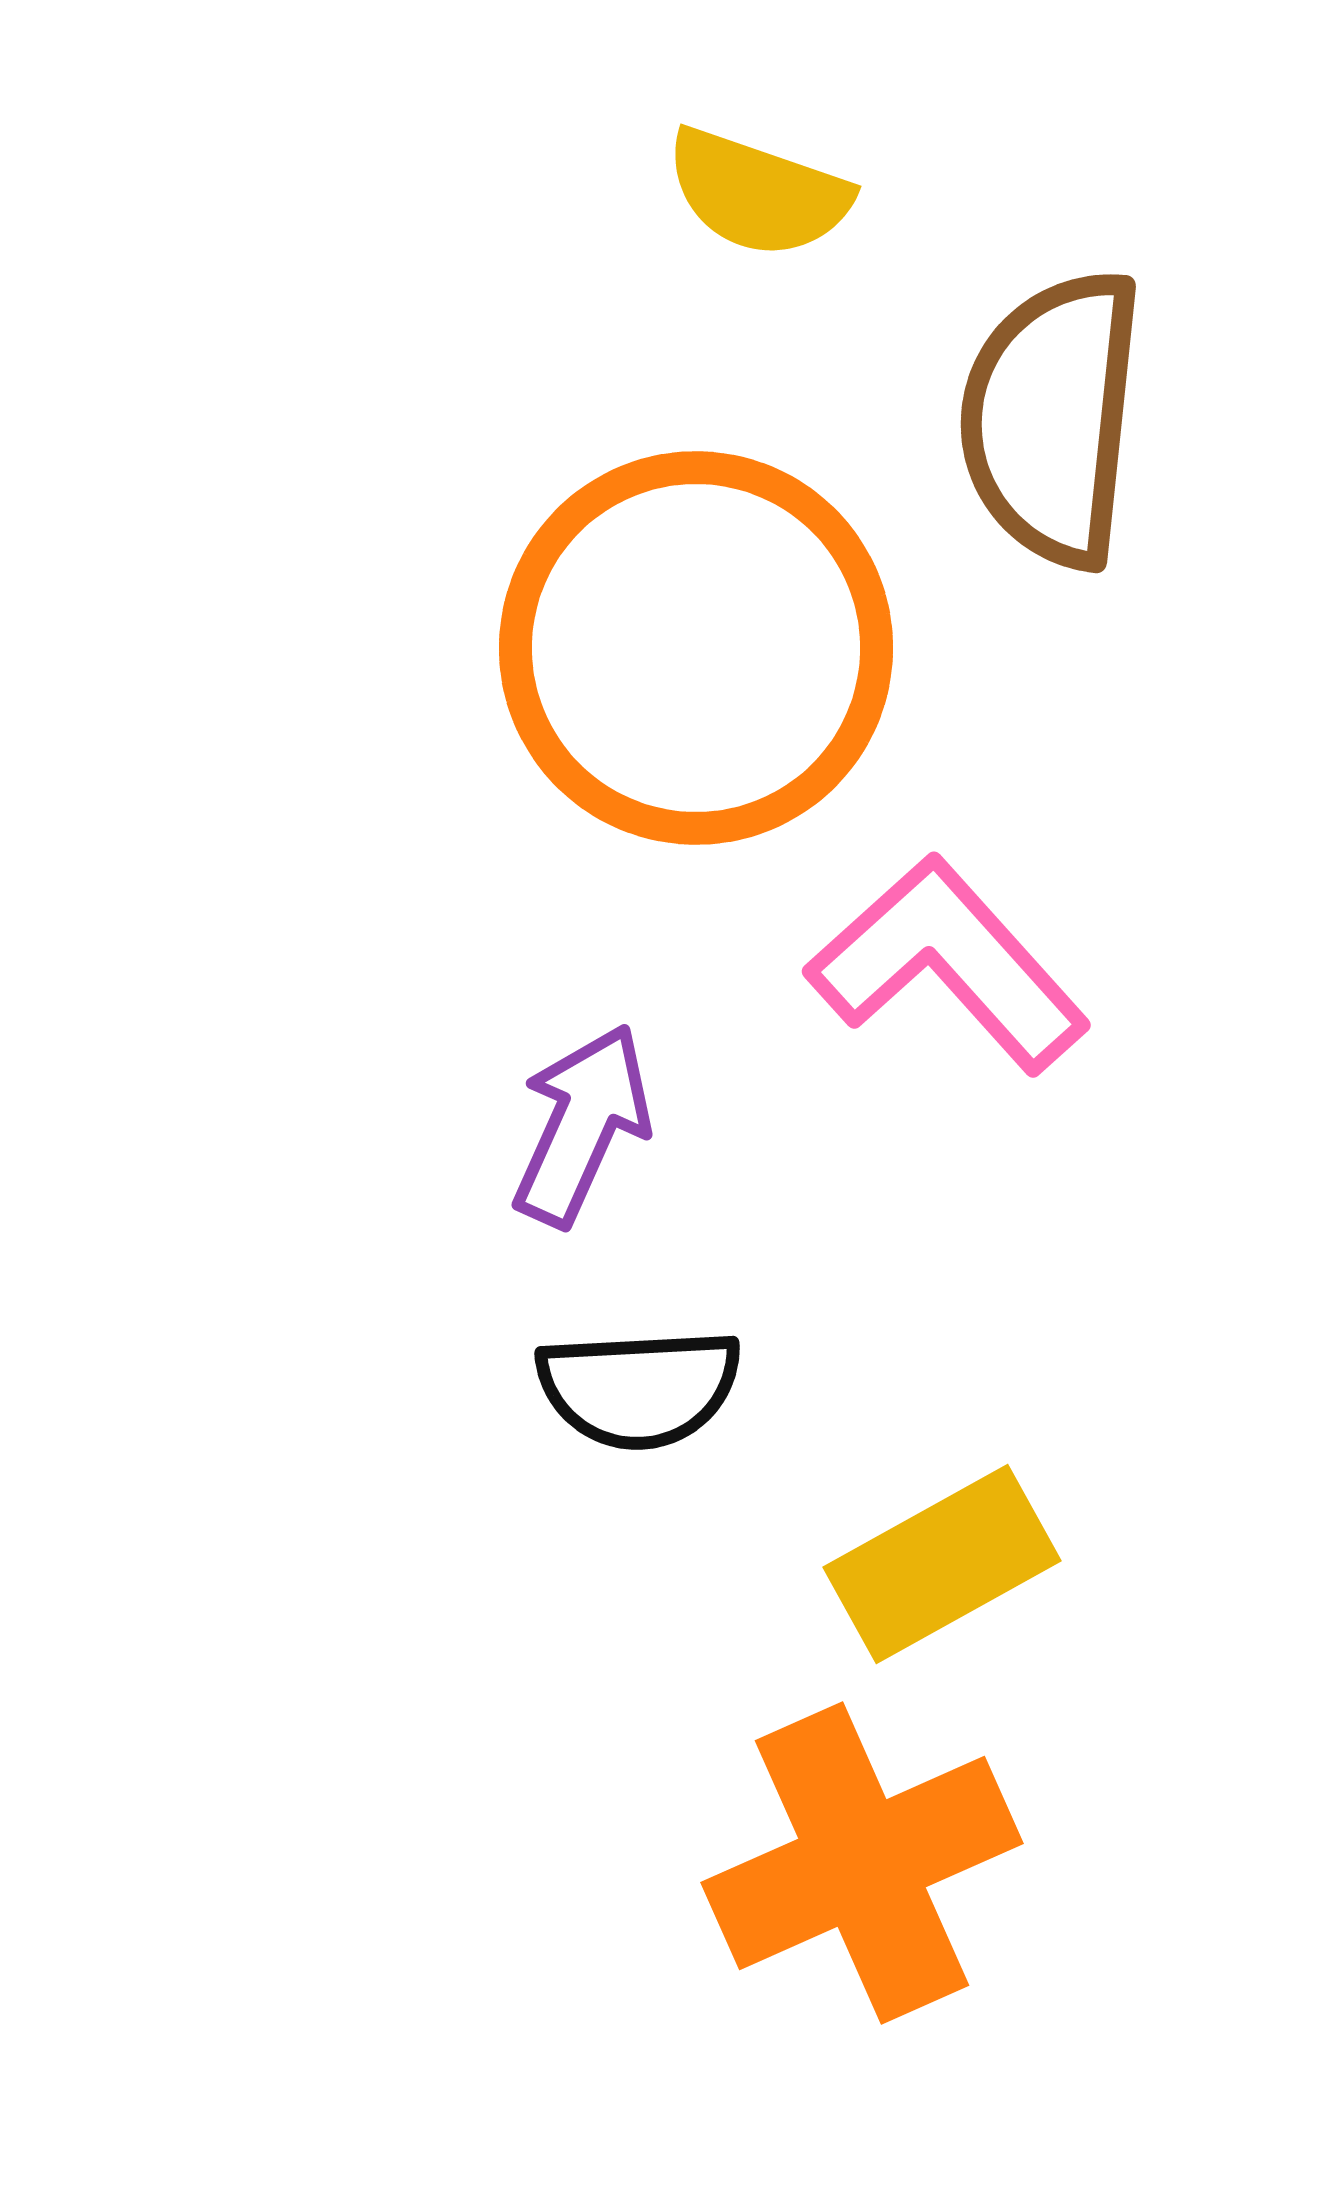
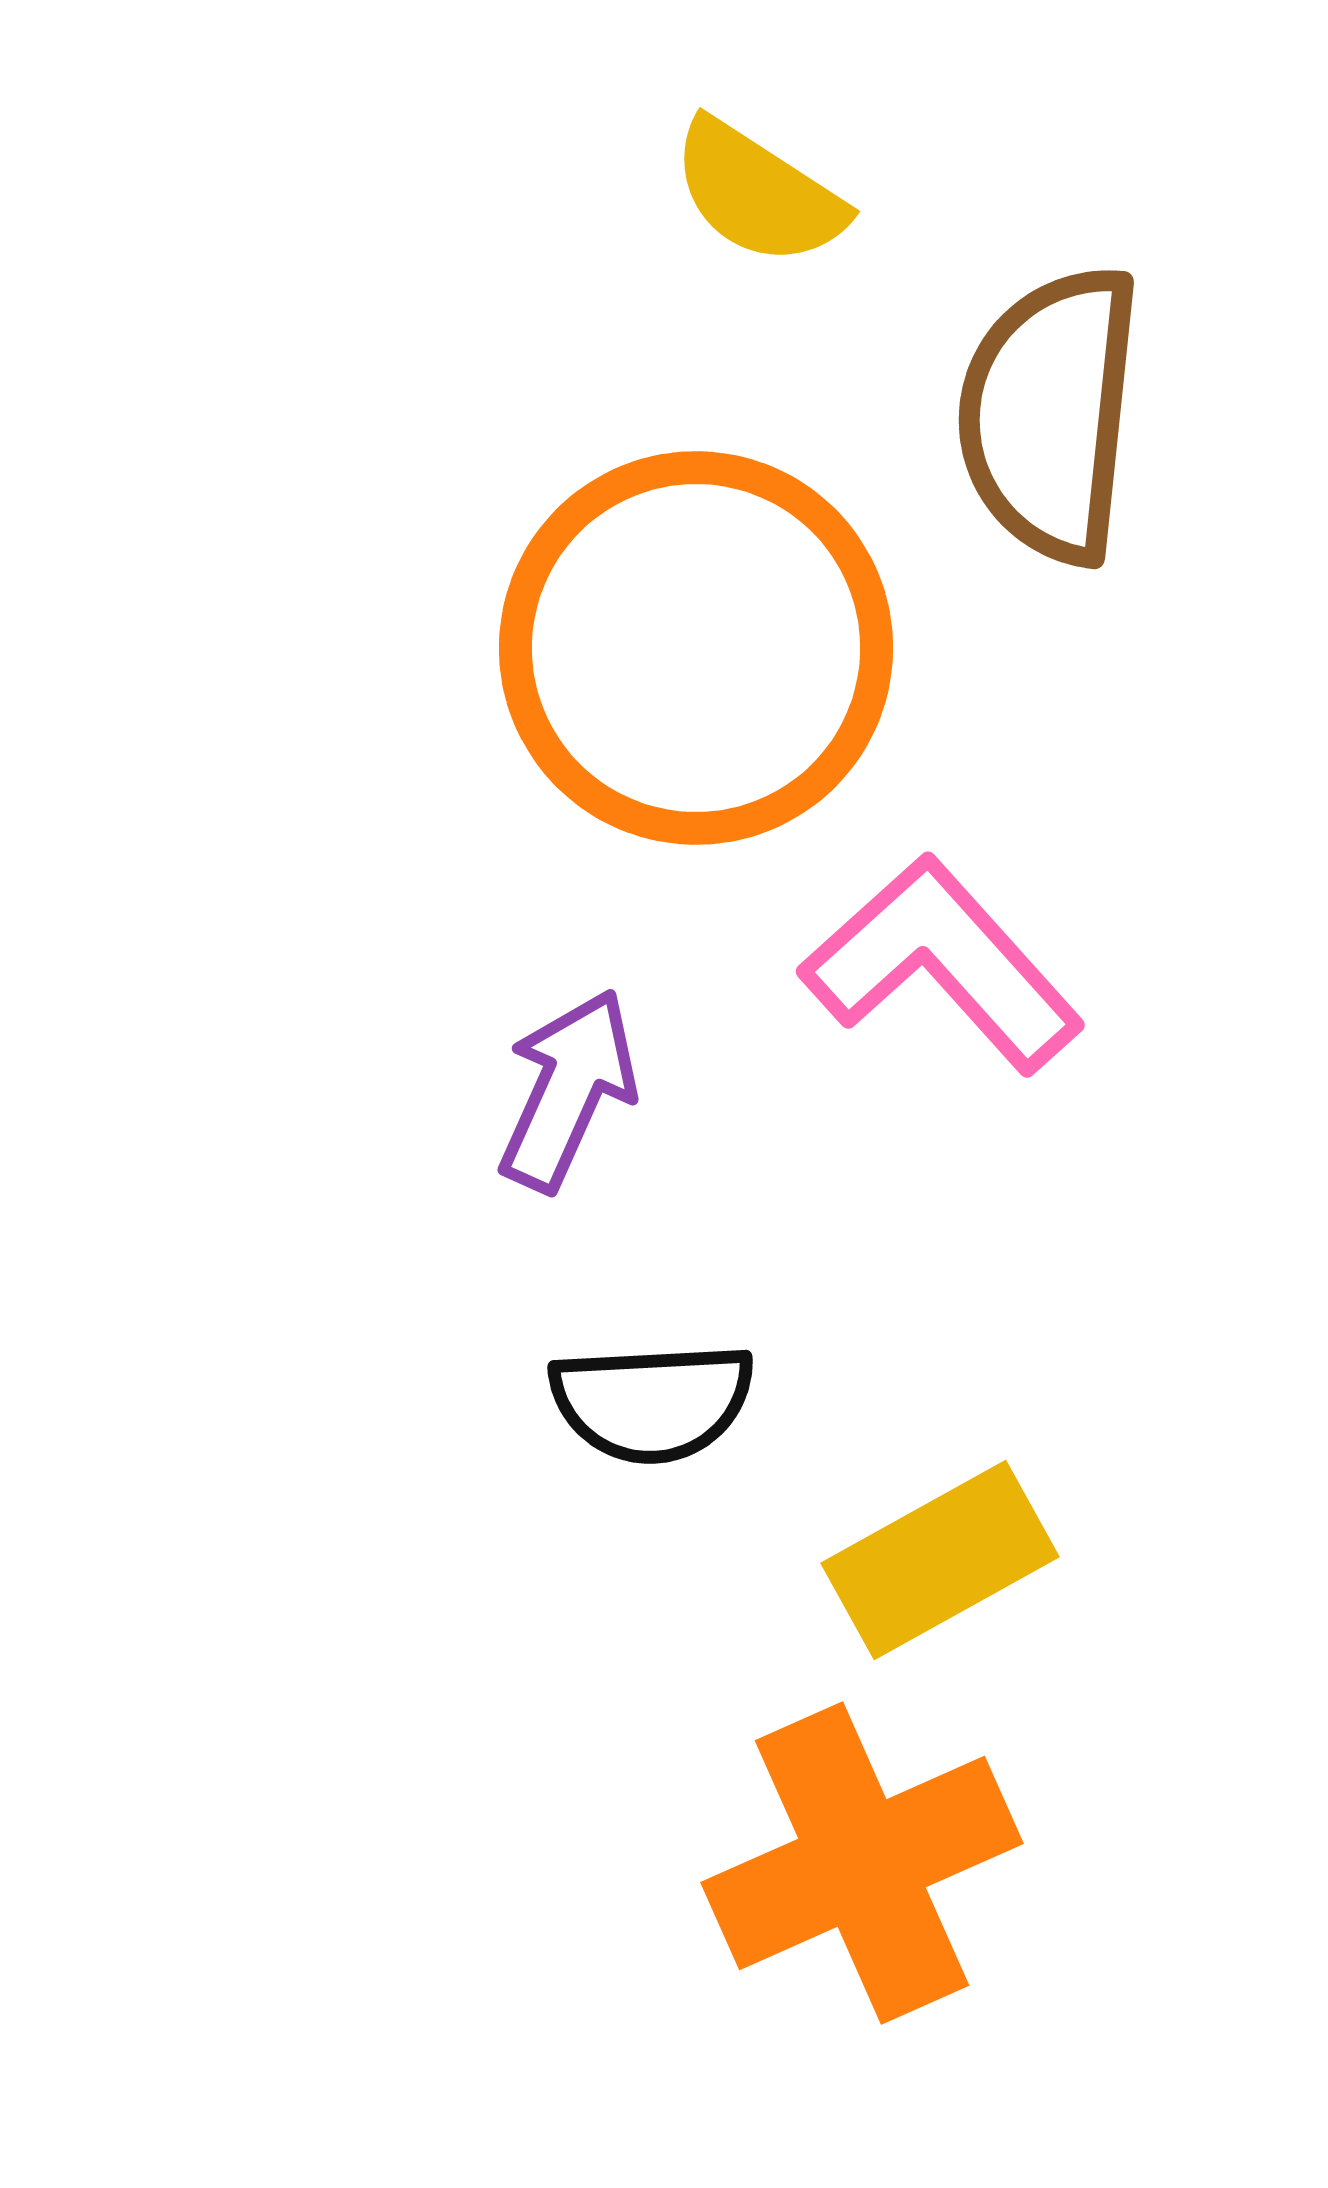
yellow semicircle: rotated 14 degrees clockwise
brown semicircle: moved 2 px left, 4 px up
pink L-shape: moved 6 px left
purple arrow: moved 14 px left, 35 px up
black semicircle: moved 13 px right, 14 px down
yellow rectangle: moved 2 px left, 4 px up
